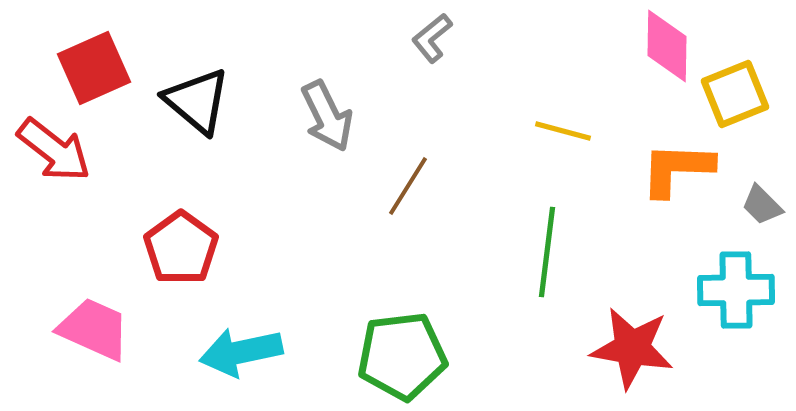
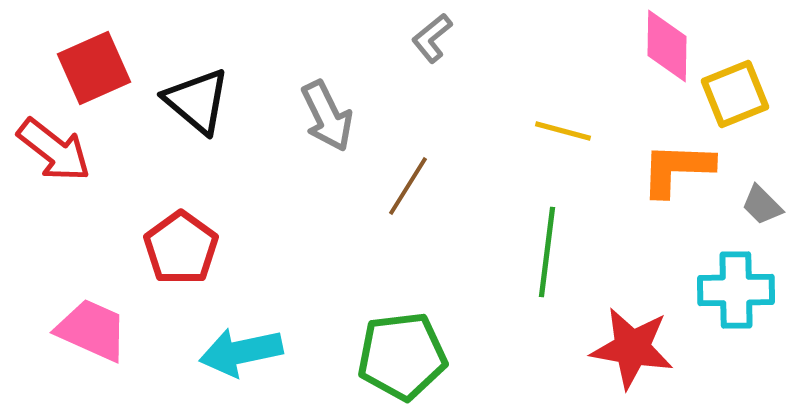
pink trapezoid: moved 2 px left, 1 px down
